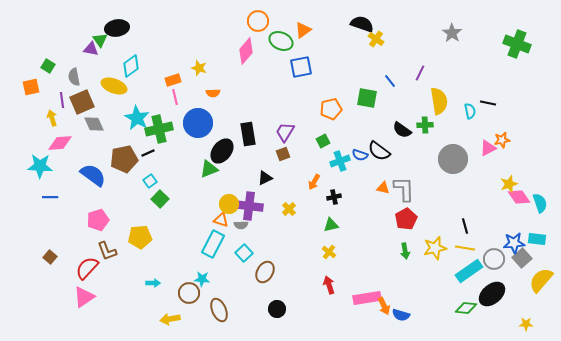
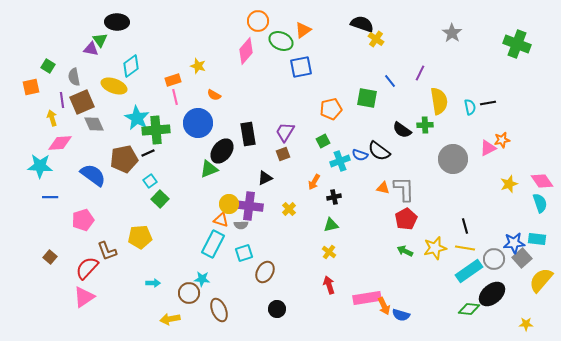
black ellipse at (117, 28): moved 6 px up; rotated 10 degrees clockwise
yellow star at (199, 68): moved 1 px left, 2 px up
orange semicircle at (213, 93): moved 1 px right, 2 px down; rotated 32 degrees clockwise
black line at (488, 103): rotated 21 degrees counterclockwise
cyan semicircle at (470, 111): moved 4 px up
green cross at (159, 129): moved 3 px left, 1 px down; rotated 8 degrees clockwise
pink diamond at (519, 197): moved 23 px right, 16 px up
pink pentagon at (98, 220): moved 15 px left
green arrow at (405, 251): rotated 126 degrees clockwise
cyan square at (244, 253): rotated 24 degrees clockwise
green diamond at (466, 308): moved 3 px right, 1 px down
